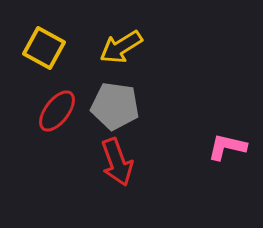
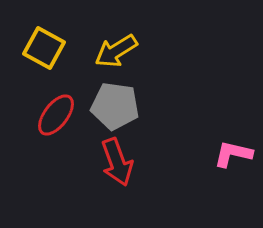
yellow arrow: moved 5 px left, 4 px down
red ellipse: moved 1 px left, 4 px down
pink L-shape: moved 6 px right, 7 px down
